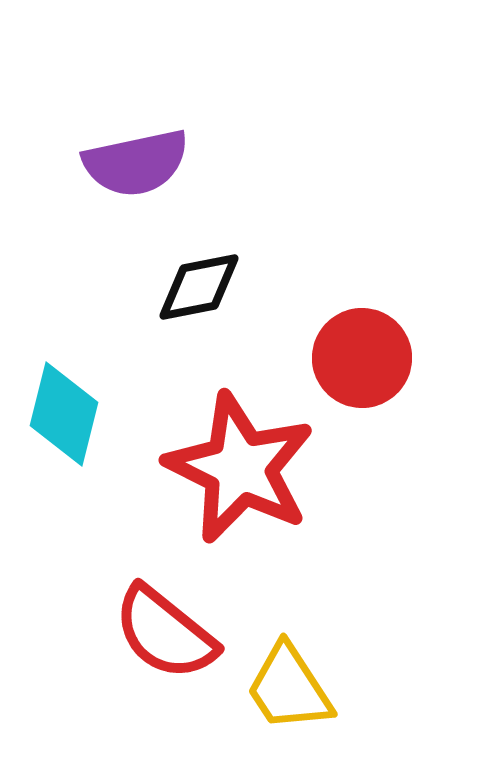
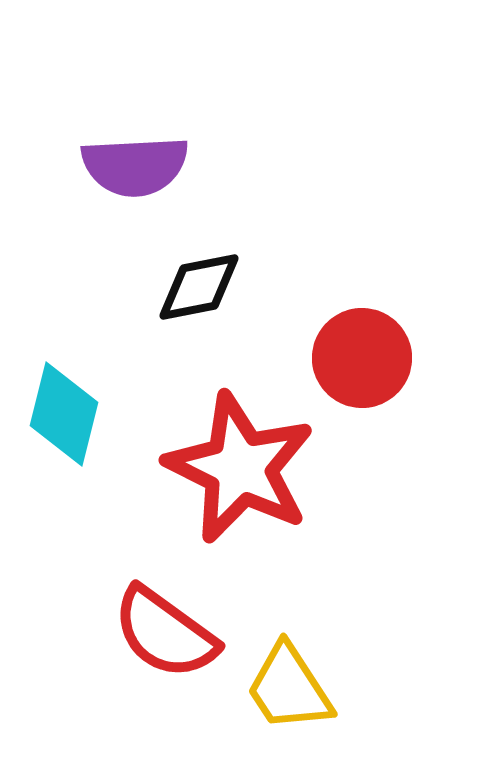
purple semicircle: moved 1 px left, 3 px down; rotated 9 degrees clockwise
red semicircle: rotated 3 degrees counterclockwise
